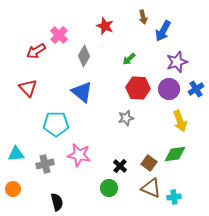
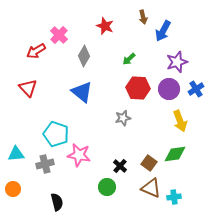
gray star: moved 3 px left
cyan pentagon: moved 10 px down; rotated 20 degrees clockwise
green circle: moved 2 px left, 1 px up
